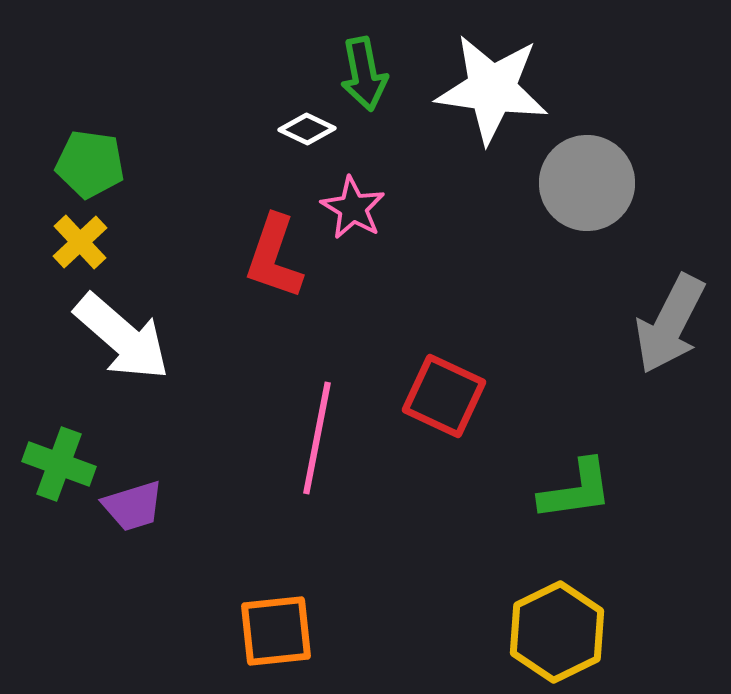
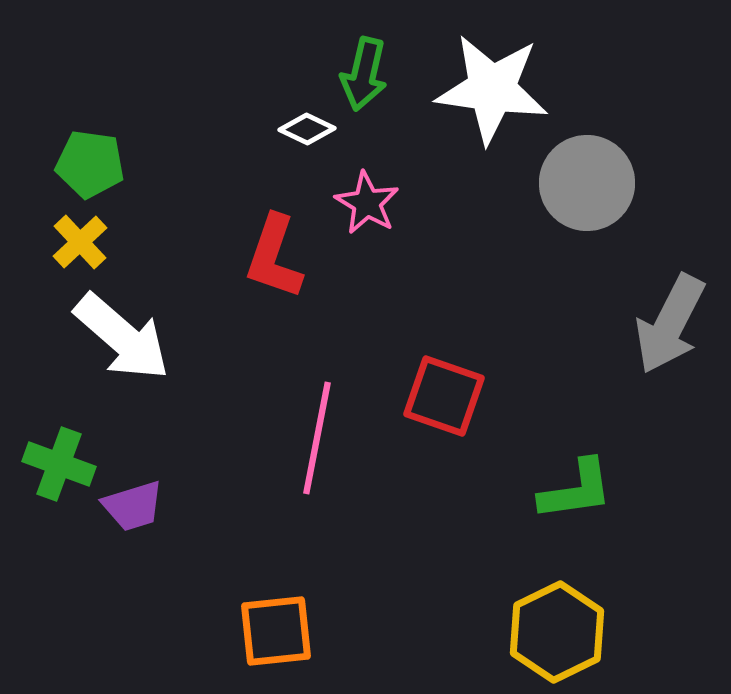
green arrow: rotated 24 degrees clockwise
pink star: moved 14 px right, 5 px up
red square: rotated 6 degrees counterclockwise
